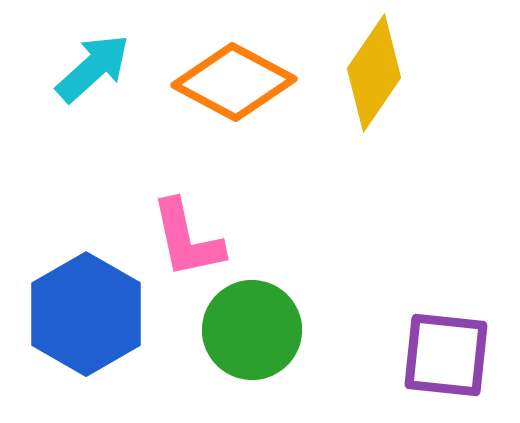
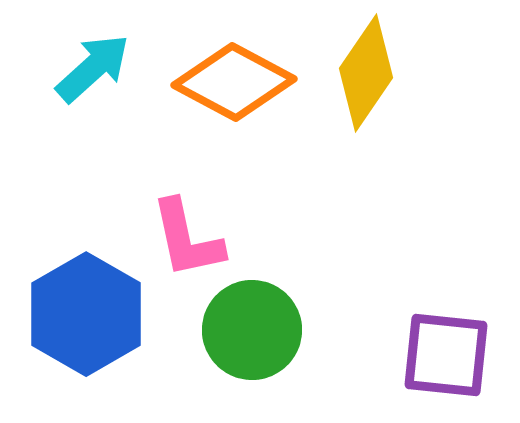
yellow diamond: moved 8 px left
